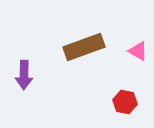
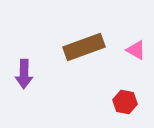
pink triangle: moved 2 px left, 1 px up
purple arrow: moved 1 px up
